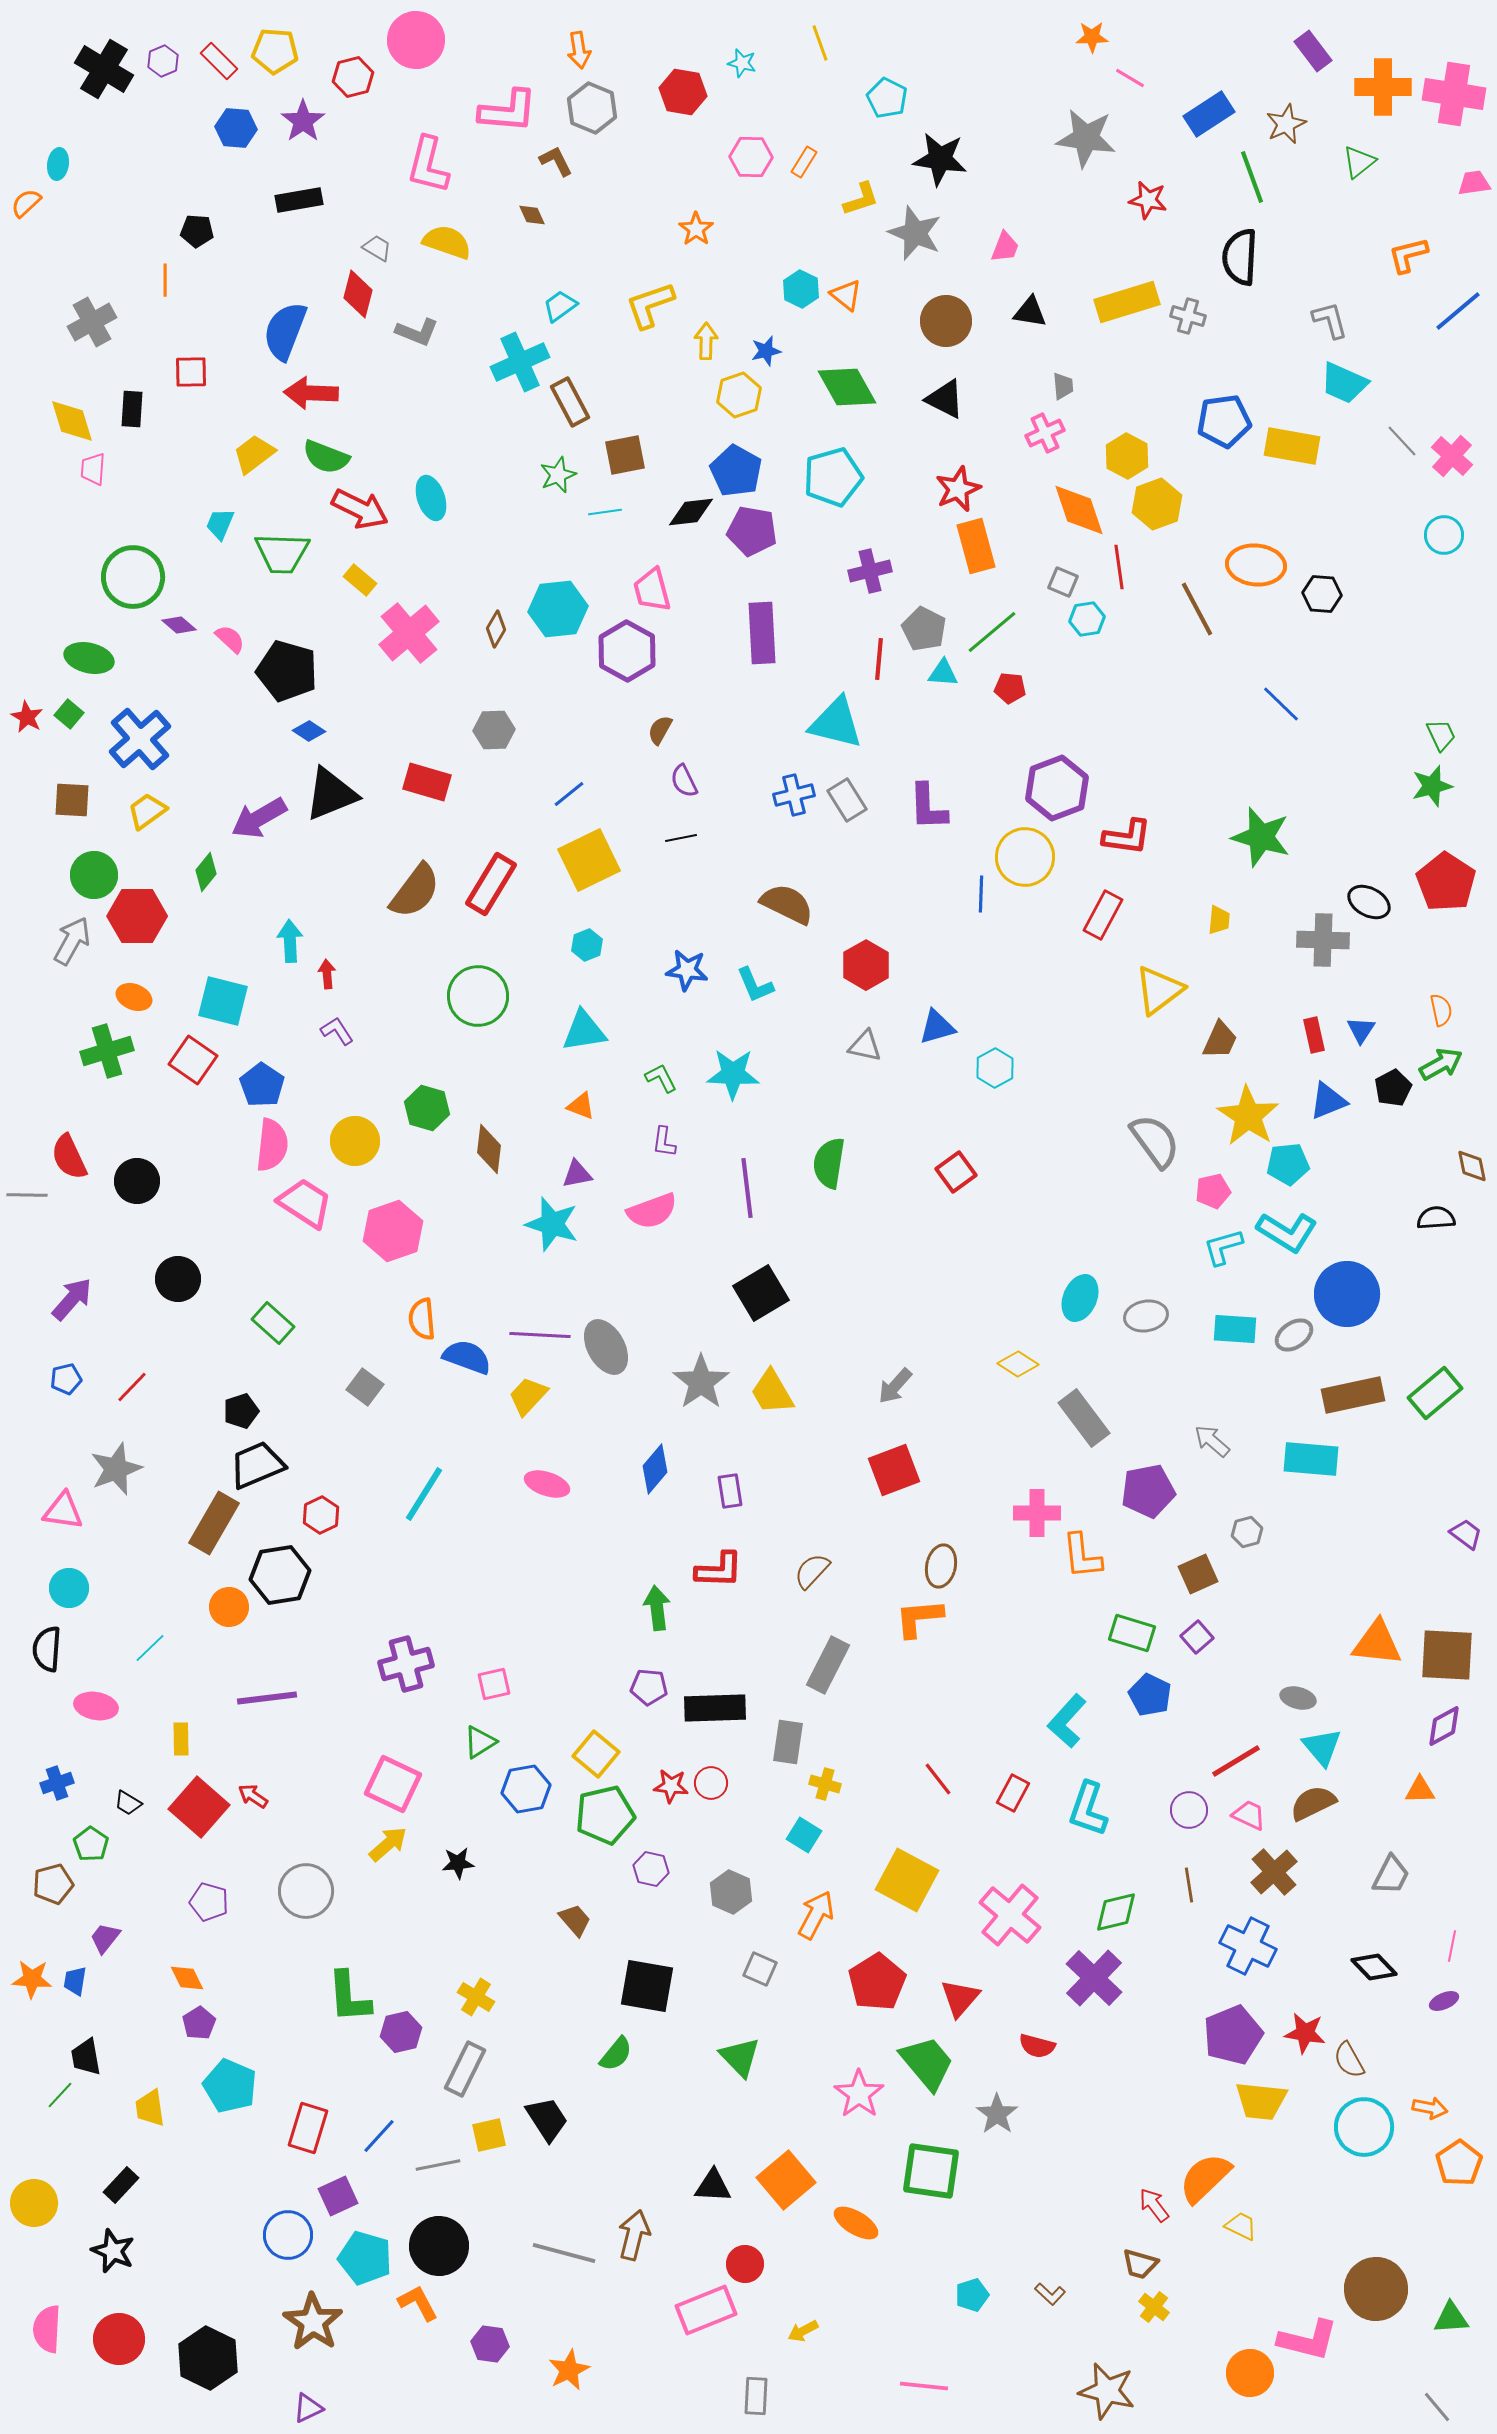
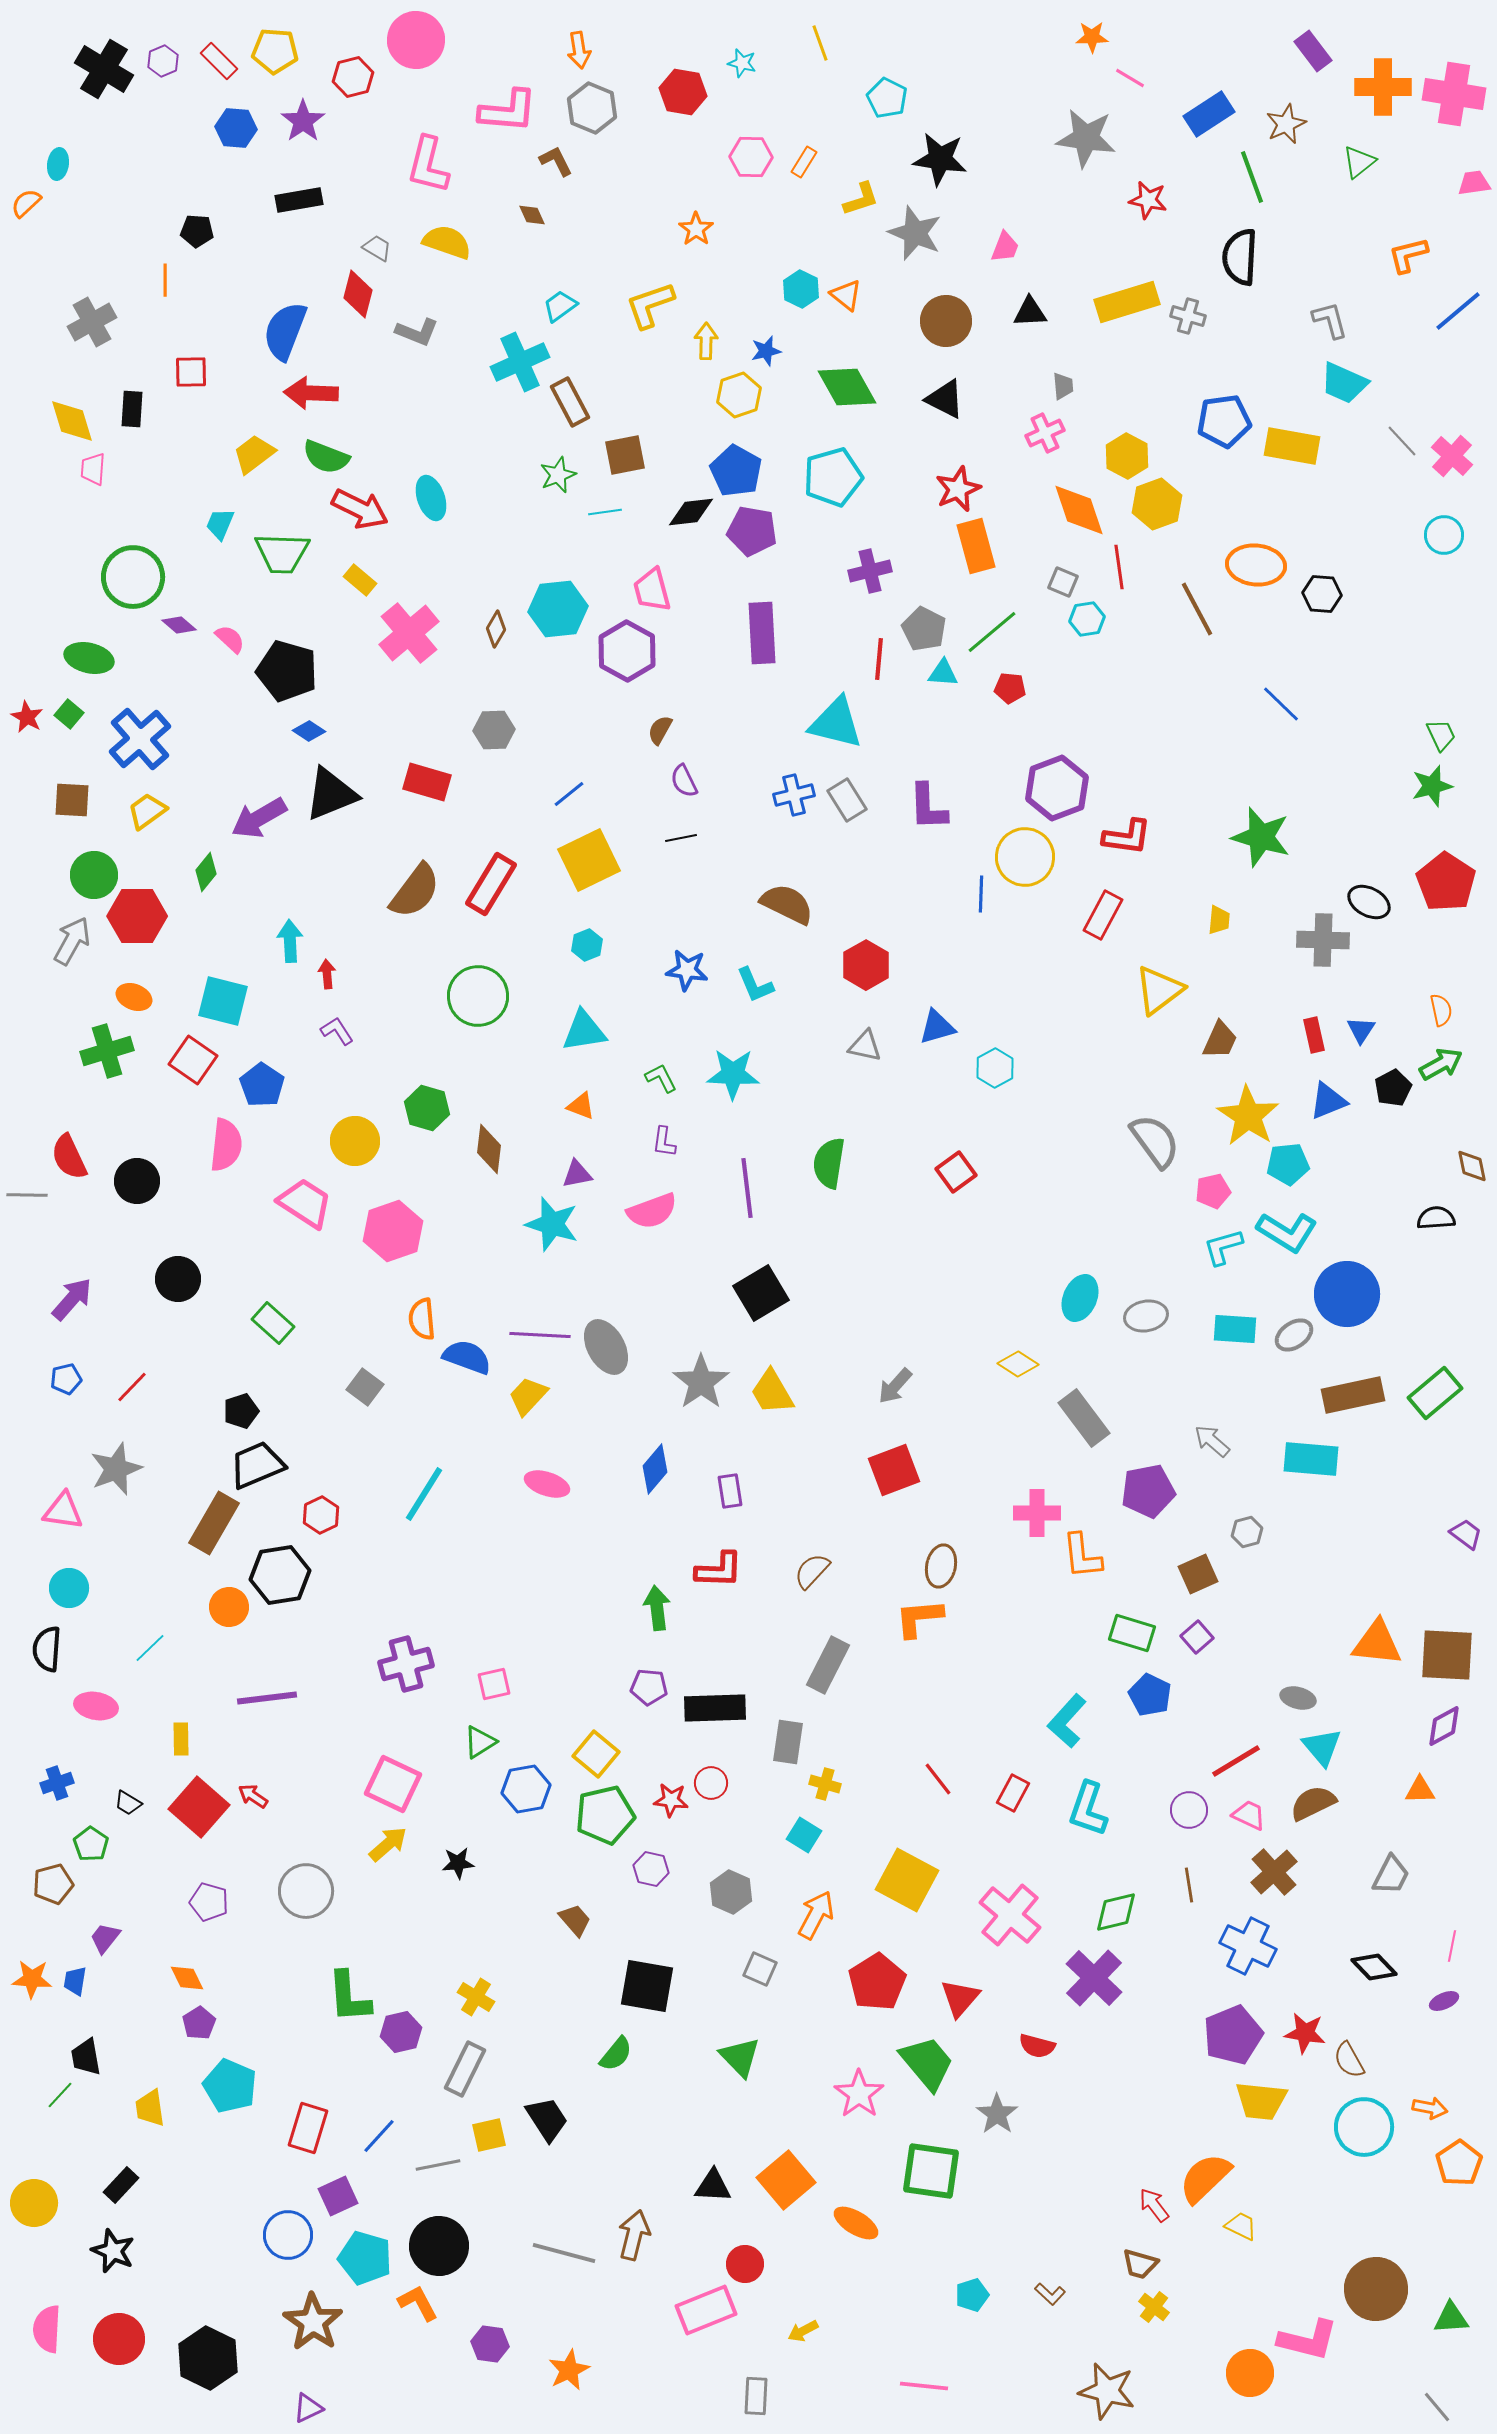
black triangle at (1030, 312): rotated 12 degrees counterclockwise
pink semicircle at (272, 1145): moved 46 px left
red star at (671, 1786): moved 14 px down
